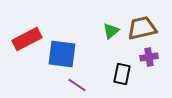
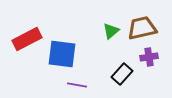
black rectangle: rotated 30 degrees clockwise
purple line: rotated 24 degrees counterclockwise
